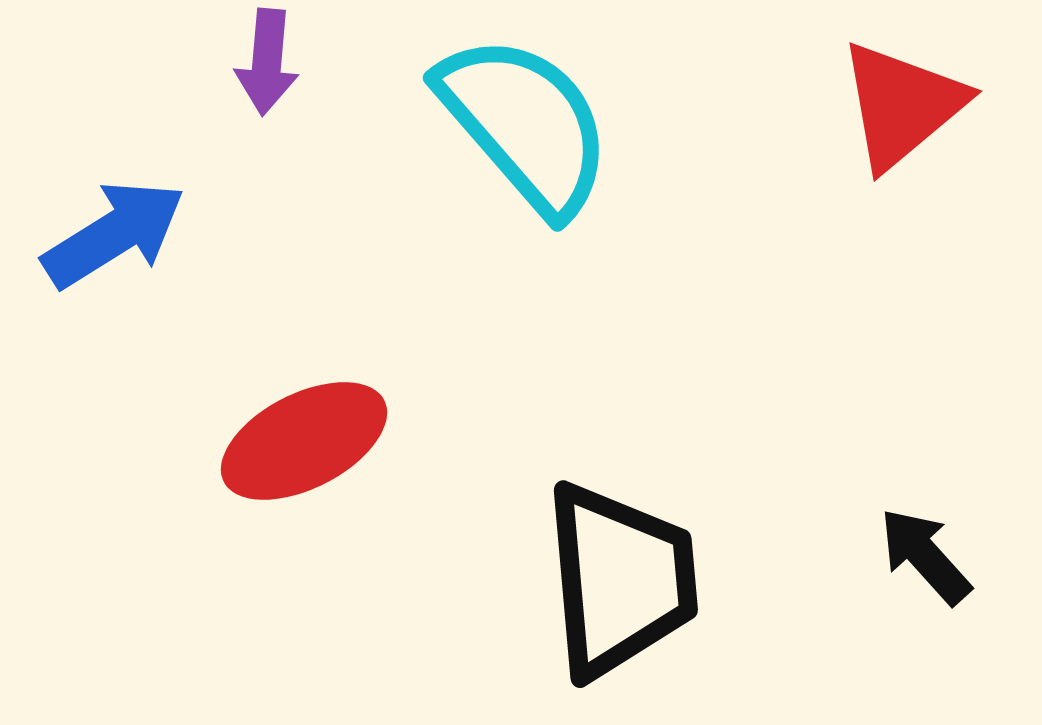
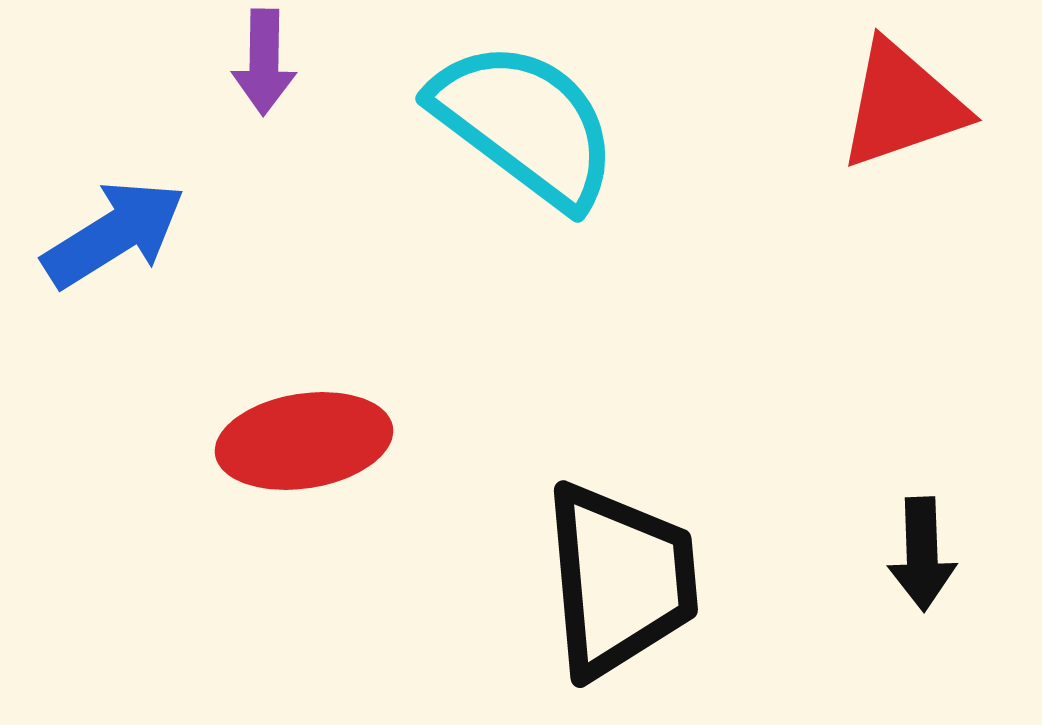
purple arrow: moved 3 px left; rotated 4 degrees counterclockwise
red triangle: rotated 21 degrees clockwise
cyan semicircle: rotated 12 degrees counterclockwise
red ellipse: rotated 18 degrees clockwise
black arrow: moved 3 px left, 2 px up; rotated 140 degrees counterclockwise
